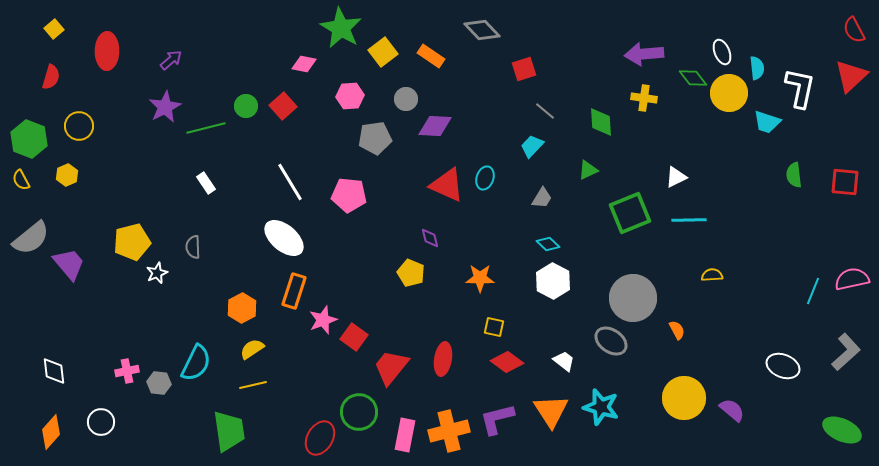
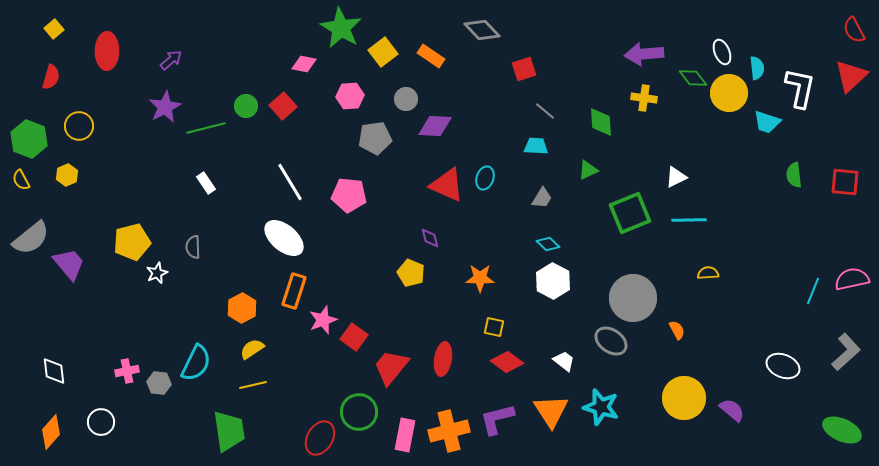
cyan trapezoid at (532, 146): moved 4 px right; rotated 50 degrees clockwise
yellow semicircle at (712, 275): moved 4 px left, 2 px up
